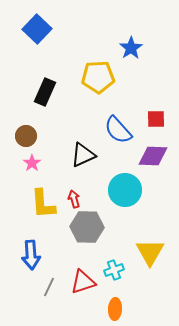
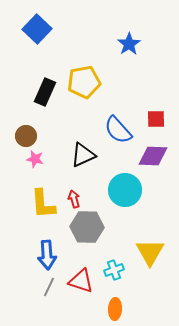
blue star: moved 2 px left, 4 px up
yellow pentagon: moved 14 px left, 5 px down; rotated 8 degrees counterclockwise
pink star: moved 3 px right, 4 px up; rotated 24 degrees counterclockwise
blue arrow: moved 16 px right
red triangle: moved 2 px left, 1 px up; rotated 36 degrees clockwise
